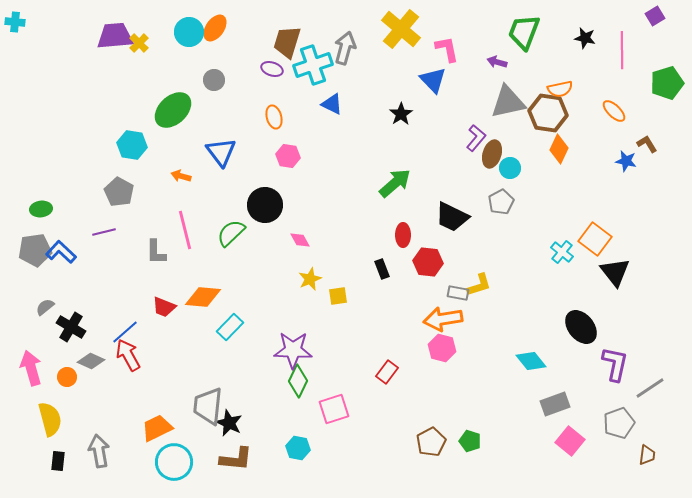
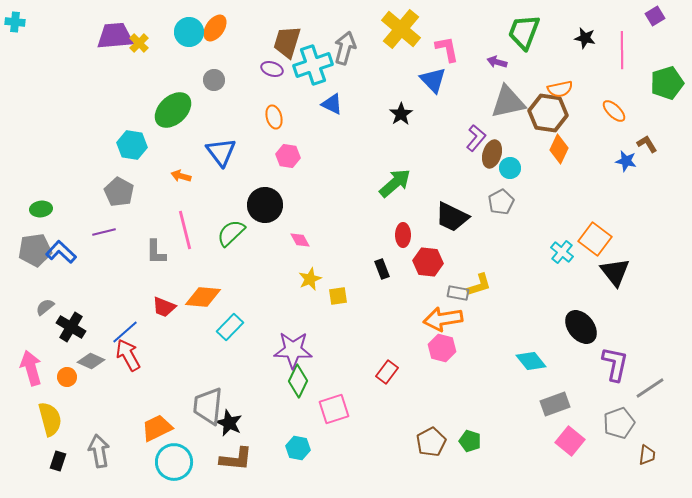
black rectangle at (58, 461): rotated 12 degrees clockwise
